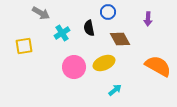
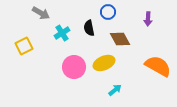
yellow square: rotated 18 degrees counterclockwise
